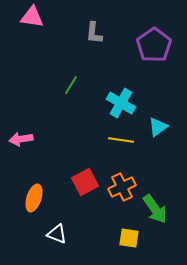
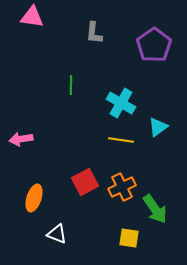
green line: rotated 30 degrees counterclockwise
